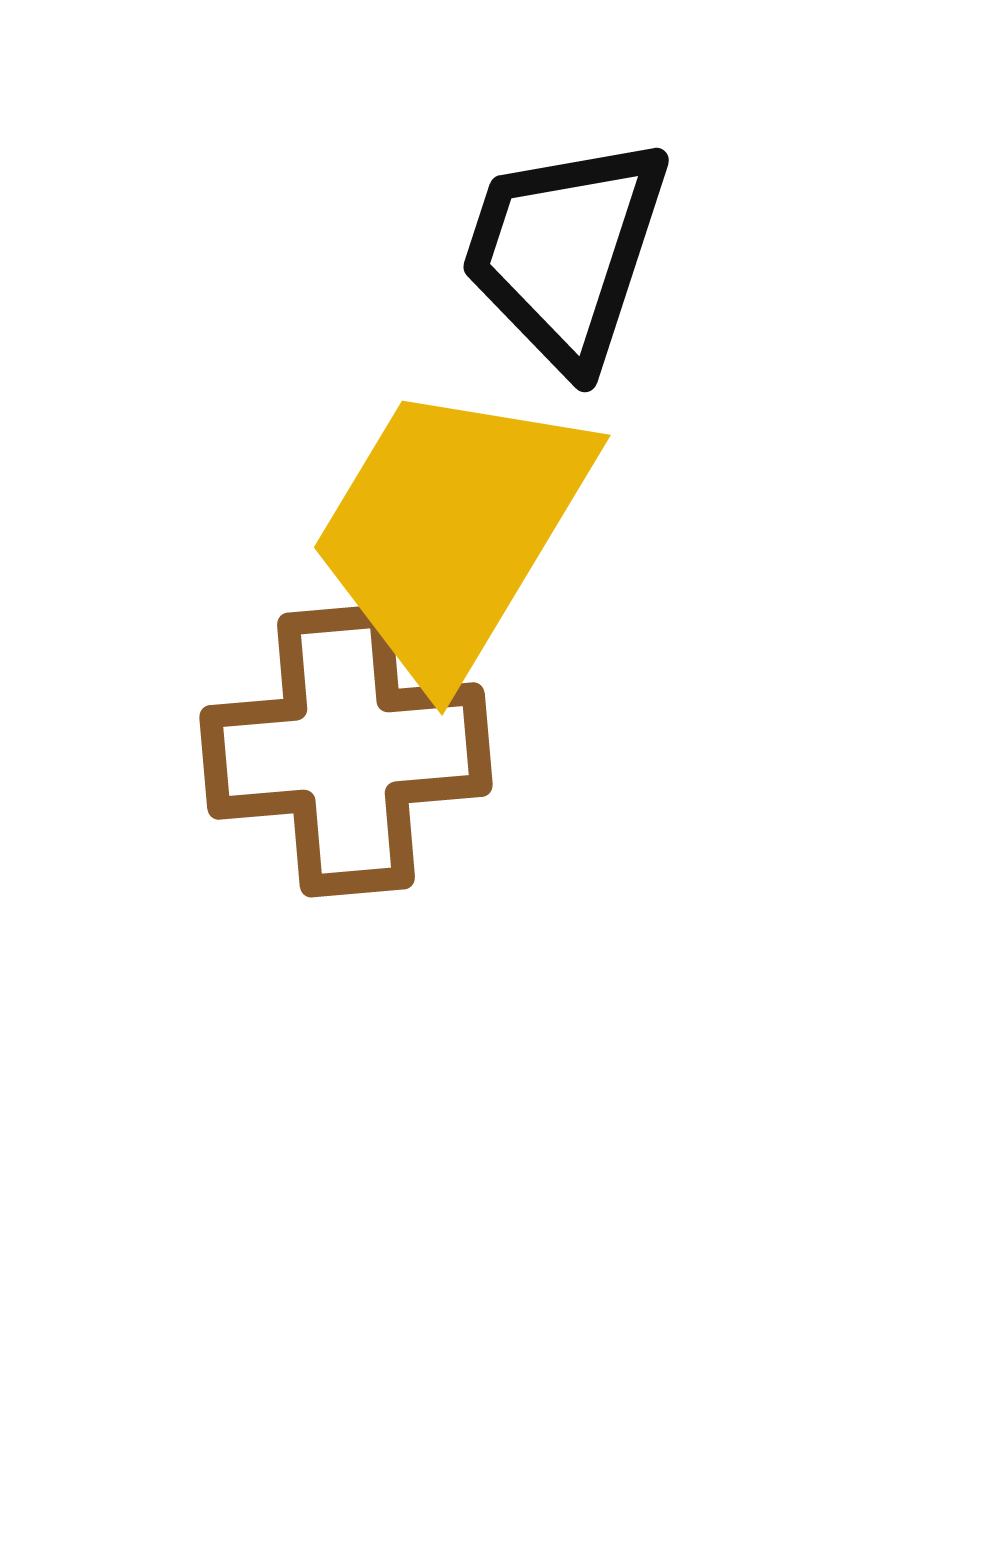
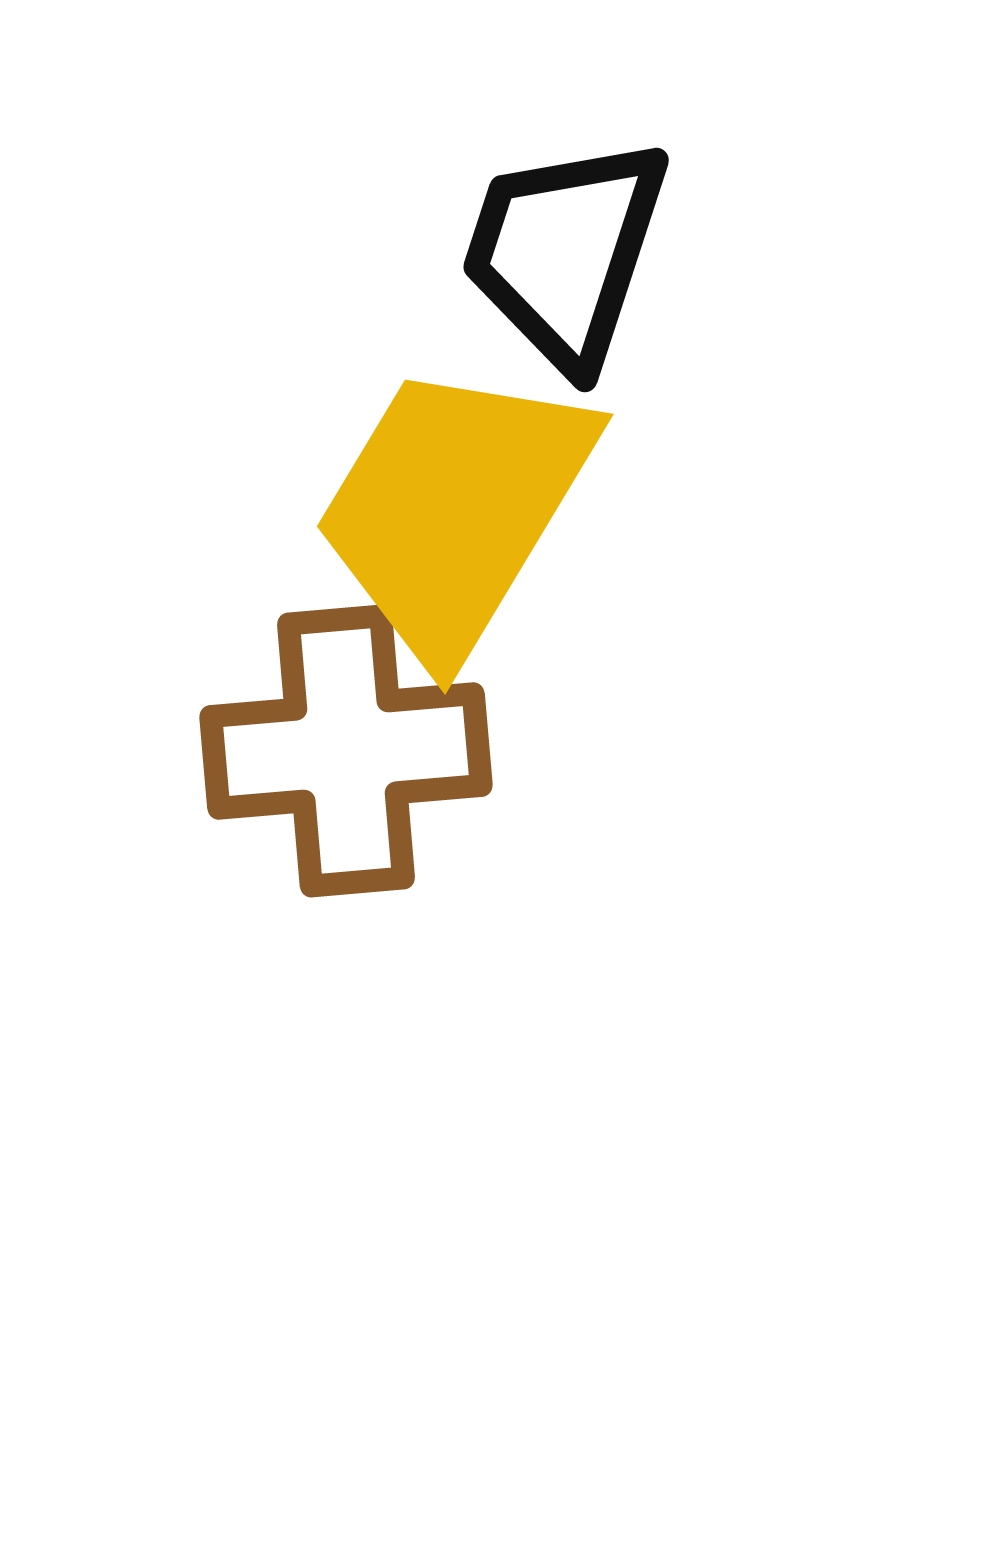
yellow trapezoid: moved 3 px right, 21 px up
